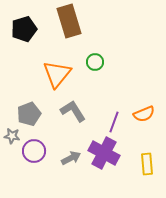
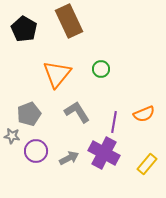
brown rectangle: rotated 8 degrees counterclockwise
black pentagon: rotated 25 degrees counterclockwise
green circle: moved 6 px right, 7 px down
gray L-shape: moved 4 px right, 1 px down
purple line: rotated 10 degrees counterclockwise
purple circle: moved 2 px right
gray arrow: moved 2 px left
yellow rectangle: rotated 45 degrees clockwise
